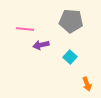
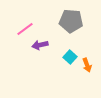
pink line: rotated 42 degrees counterclockwise
purple arrow: moved 1 px left
orange arrow: moved 19 px up
